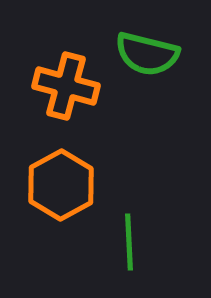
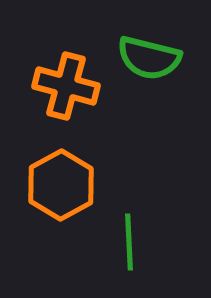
green semicircle: moved 2 px right, 4 px down
